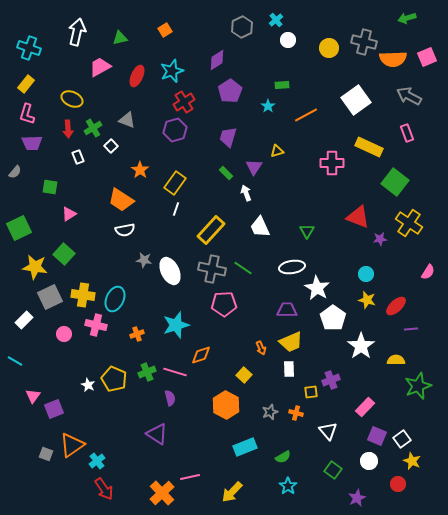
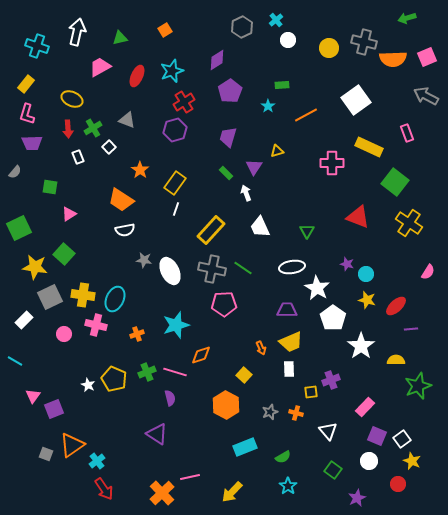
cyan cross at (29, 48): moved 8 px right, 2 px up
gray arrow at (409, 96): moved 17 px right
white square at (111, 146): moved 2 px left, 1 px down
purple star at (380, 239): moved 33 px left, 25 px down; rotated 24 degrees clockwise
